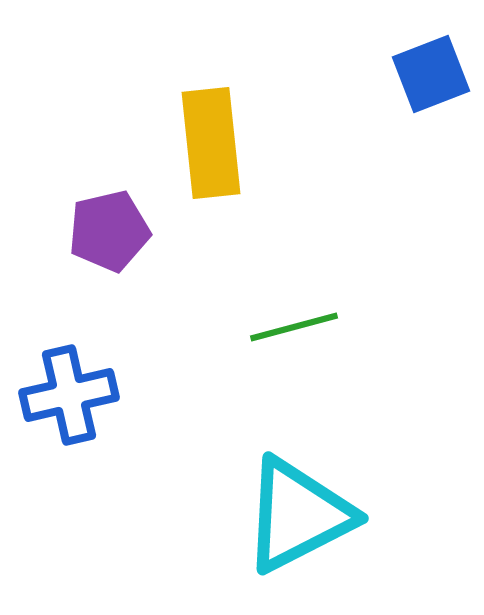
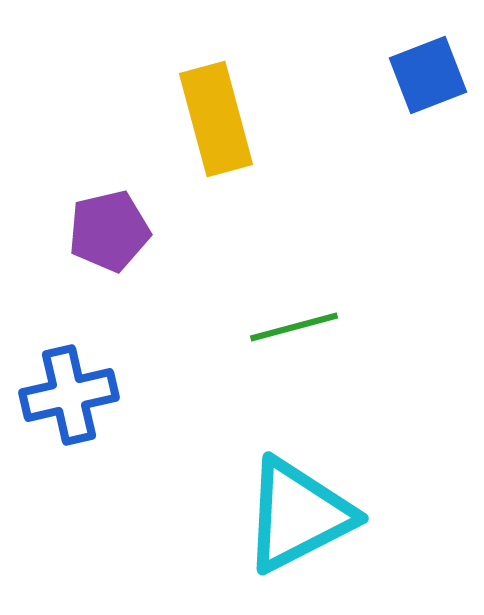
blue square: moved 3 px left, 1 px down
yellow rectangle: moved 5 px right, 24 px up; rotated 9 degrees counterclockwise
